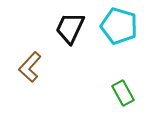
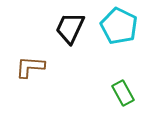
cyan pentagon: rotated 9 degrees clockwise
brown L-shape: rotated 52 degrees clockwise
